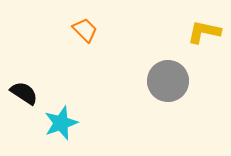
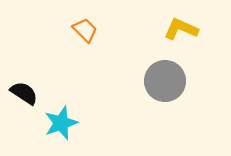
yellow L-shape: moved 23 px left, 3 px up; rotated 12 degrees clockwise
gray circle: moved 3 px left
